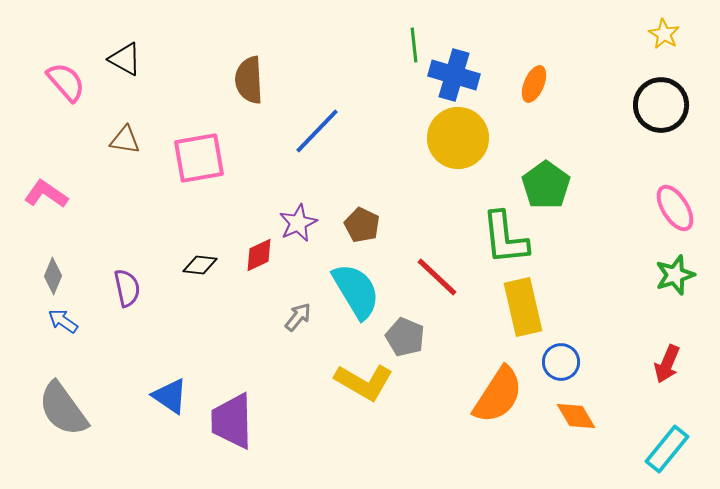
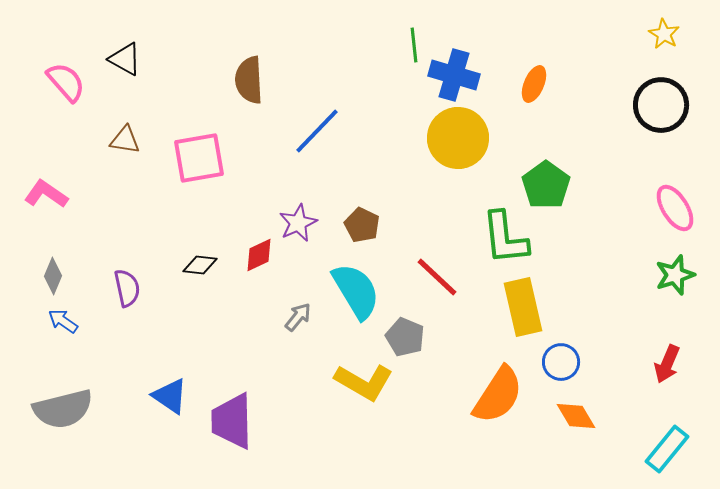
gray semicircle: rotated 68 degrees counterclockwise
